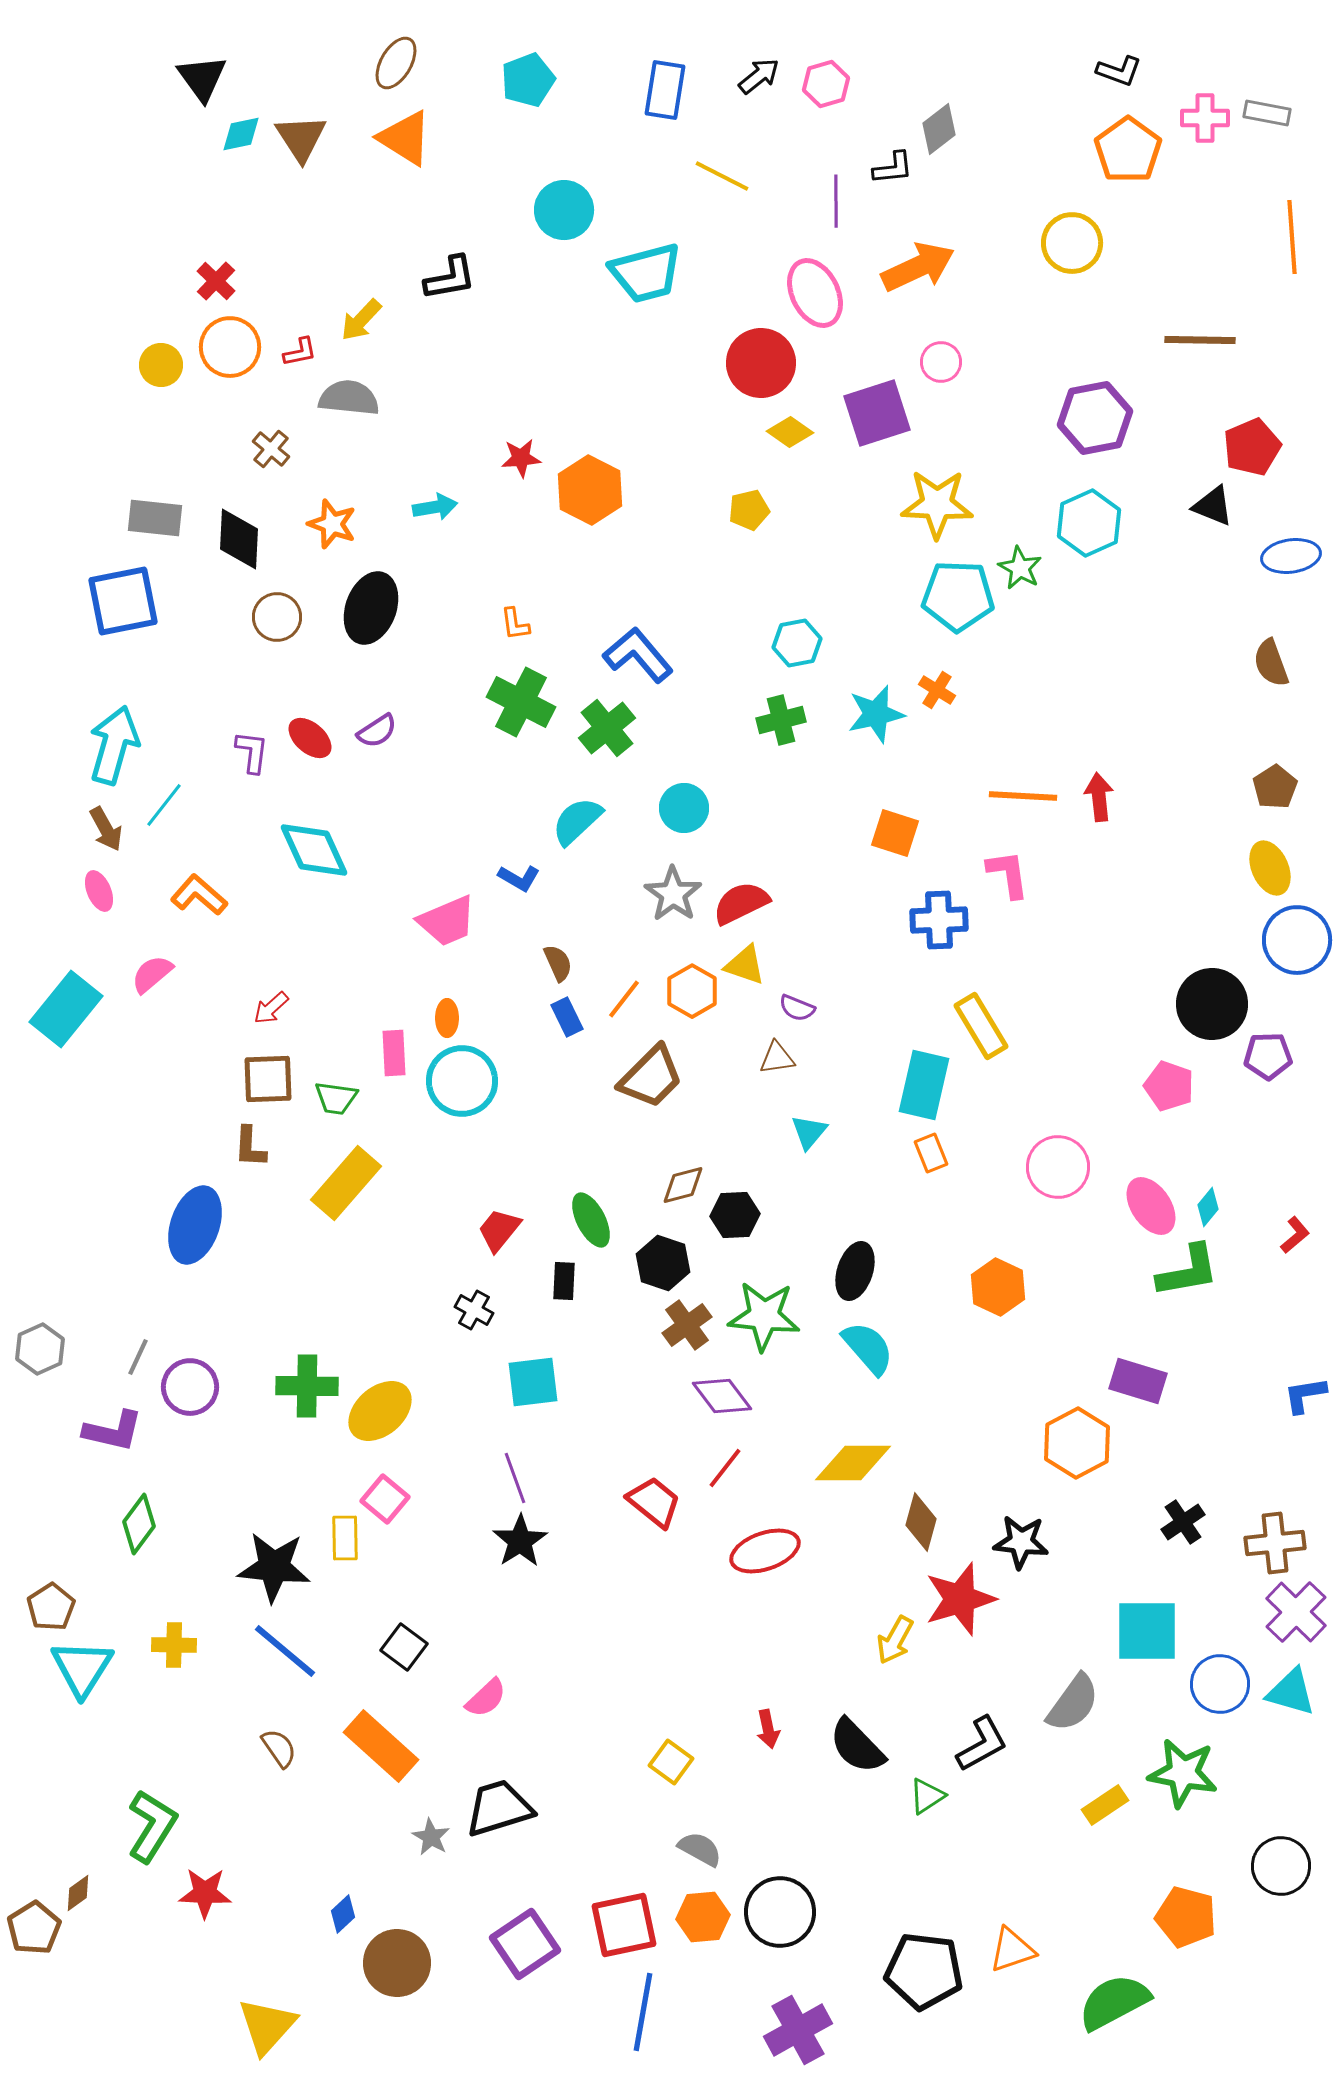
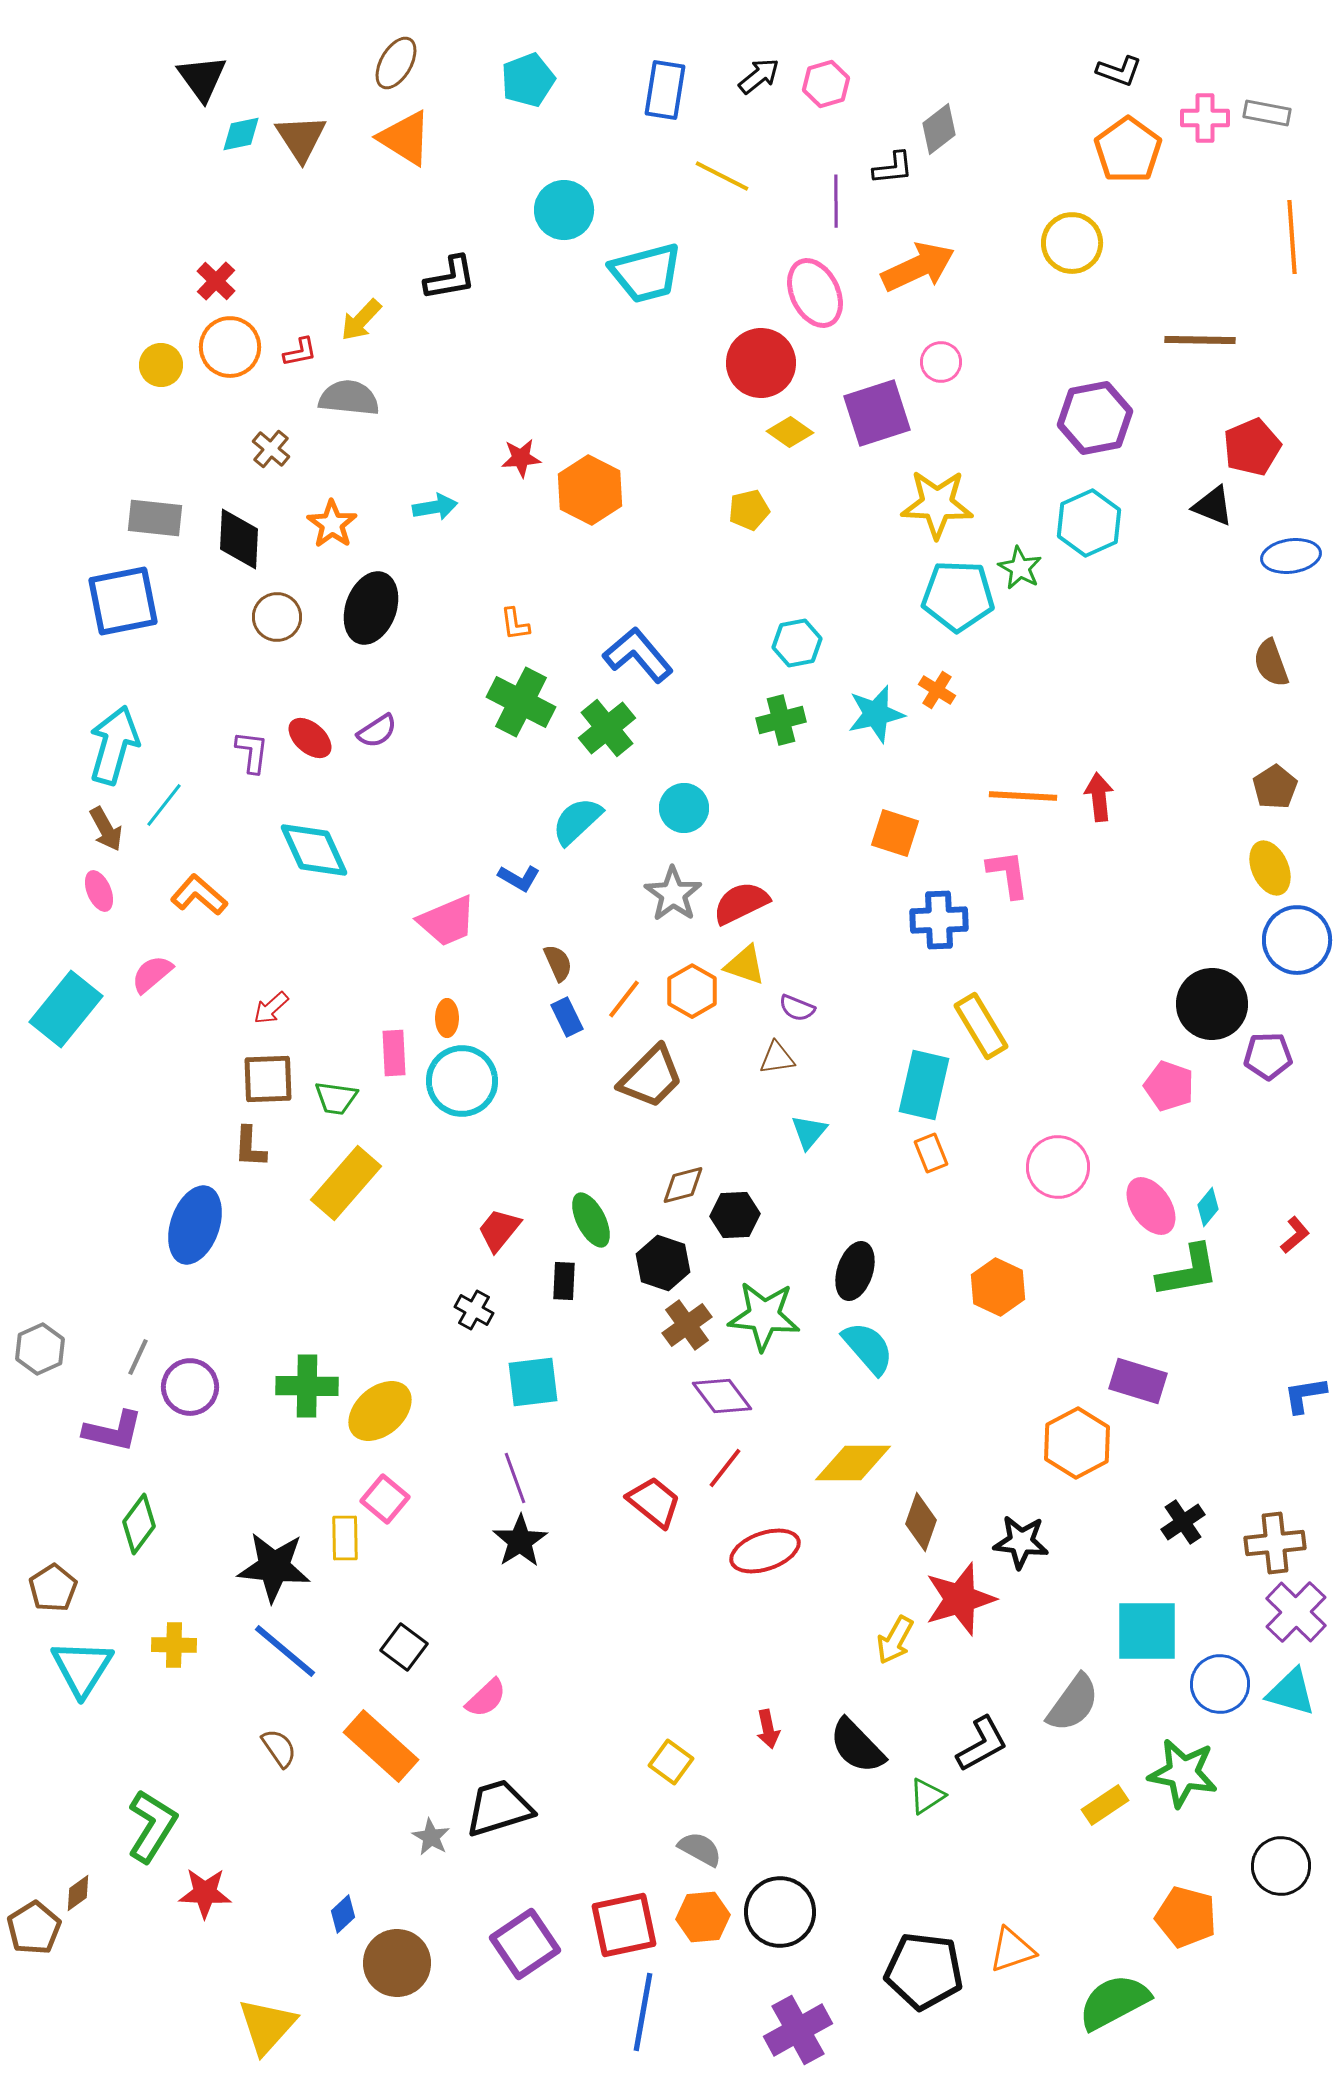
orange star at (332, 524): rotated 15 degrees clockwise
brown diamond at (921, 1522): rotated 4 degrees clockwise
brown pentagon at (51, 1607): moved 2 px right, 19 px up
